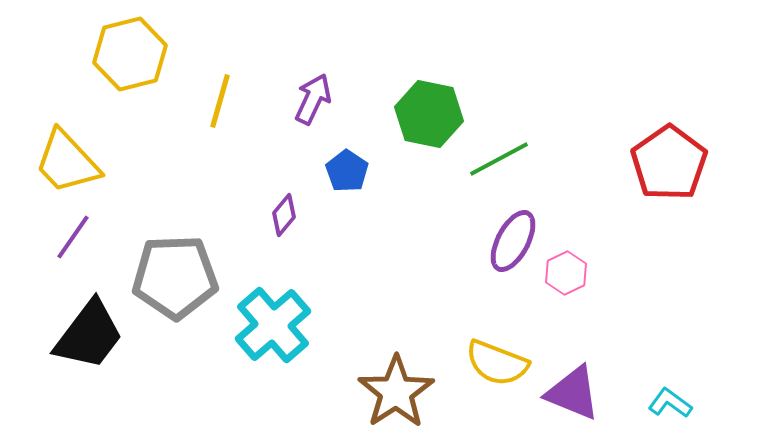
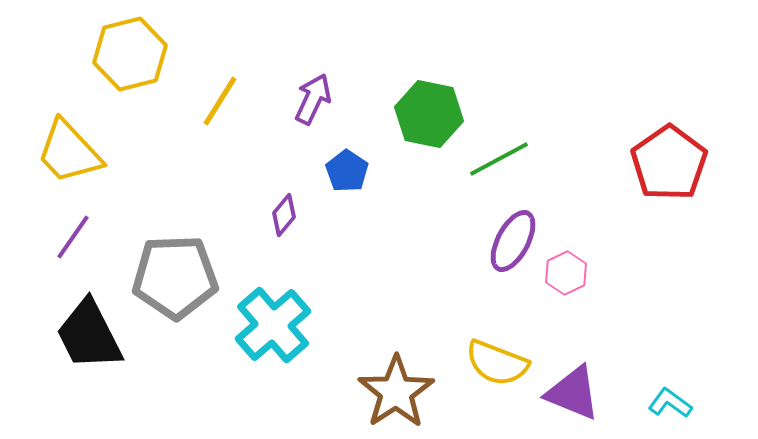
yellow line: rotated 16 degrees clockwise
yellow trapezoid: moved 2 px right, 10 px up
black trapezoid: rotated 116 degrees clockwise
